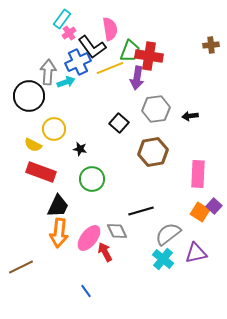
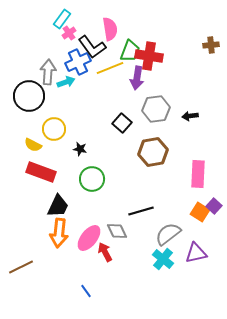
black square: moved 3 px right
